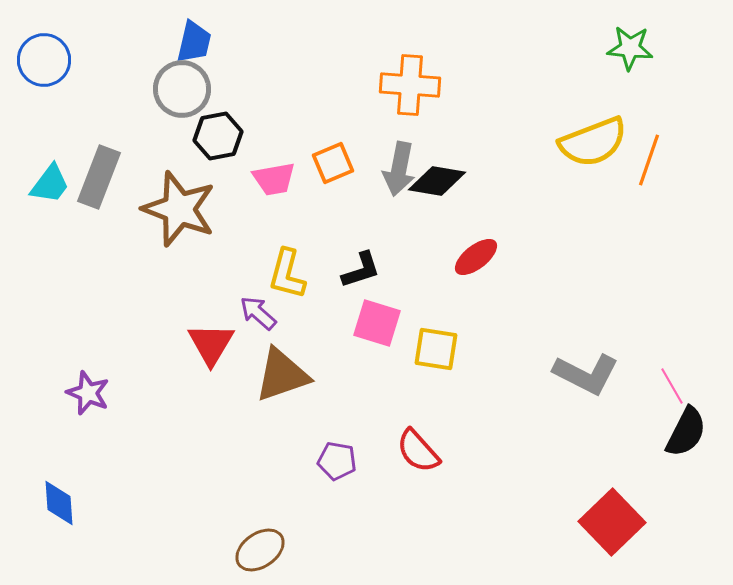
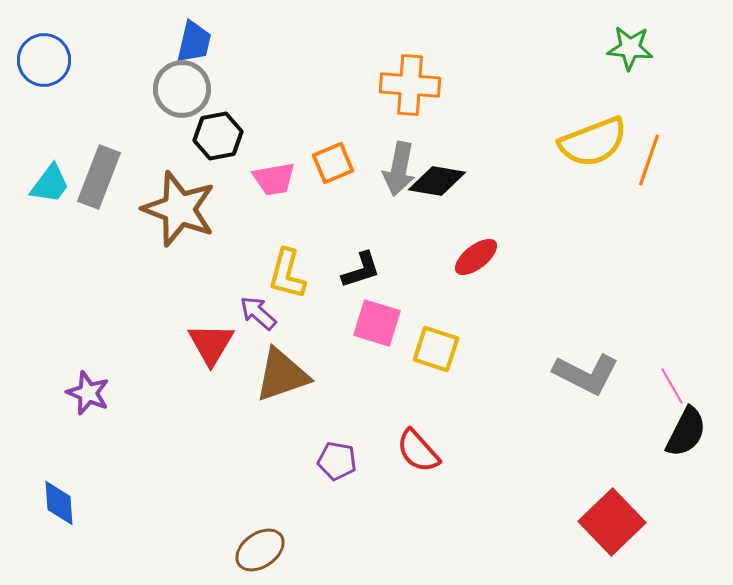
yellow square: rotated 9 degrees clockwise
